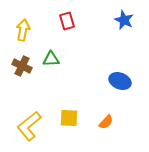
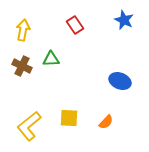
red rectangle: moved 8 px right, 4 px down; rotated 18 degrees counterclockwise
